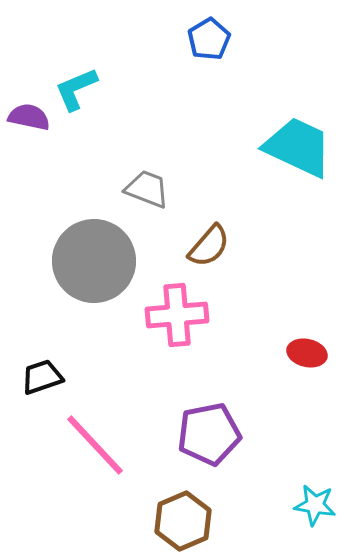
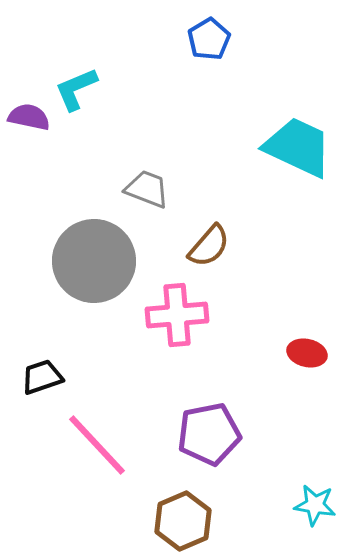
pink line: moved 2 px right
